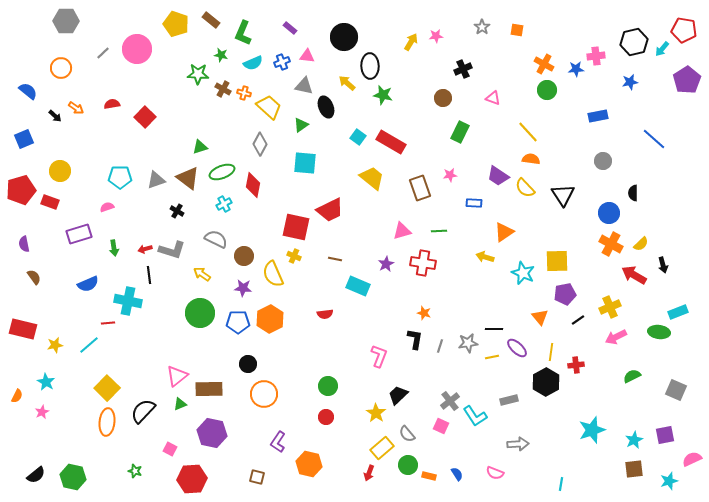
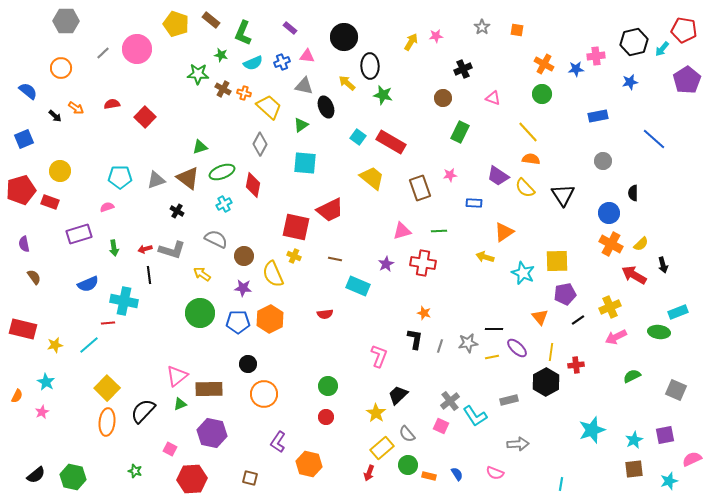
green circle at (547, 90): moved 5 px left, 4 px down
cyan cross at (128, 301): moved 4 px left
brown square at (257, 477): moved 7 px left, 1 px down
